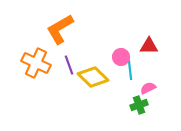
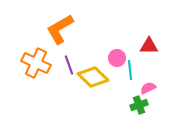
pink circle: moved 4 px left, 1 px down
